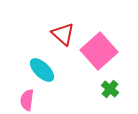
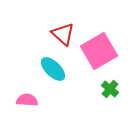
pink square: rotated 12 degrees clockwise
cyan ellipse: moved 11 px right, 1 px up
pink semicircle: rotated 85 degrees clockwise
